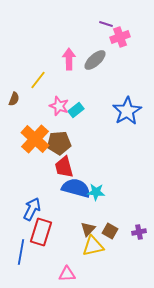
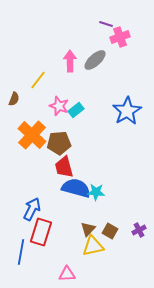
pink arrow: moved 1 px right, 2 px down
orange cross: moved 3 px left, 4 px up
purple cross: moved 2 px up; rotated 16 degrees counterclockwise
